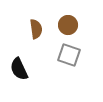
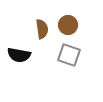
brown semicircle: moved 6 px right
black semicircle: moved 14 px up; rotated 55 degrees counterclockwise
